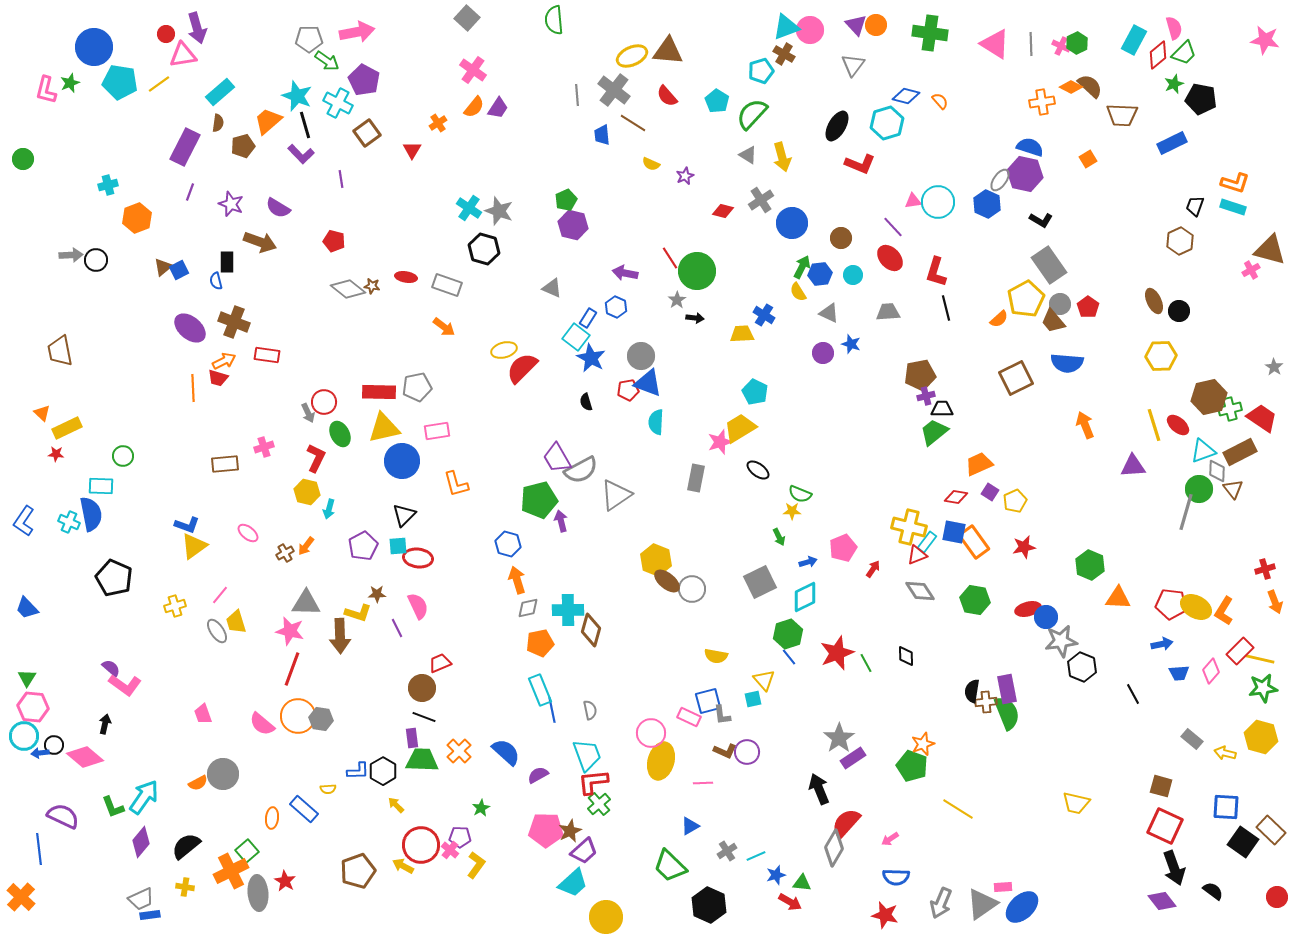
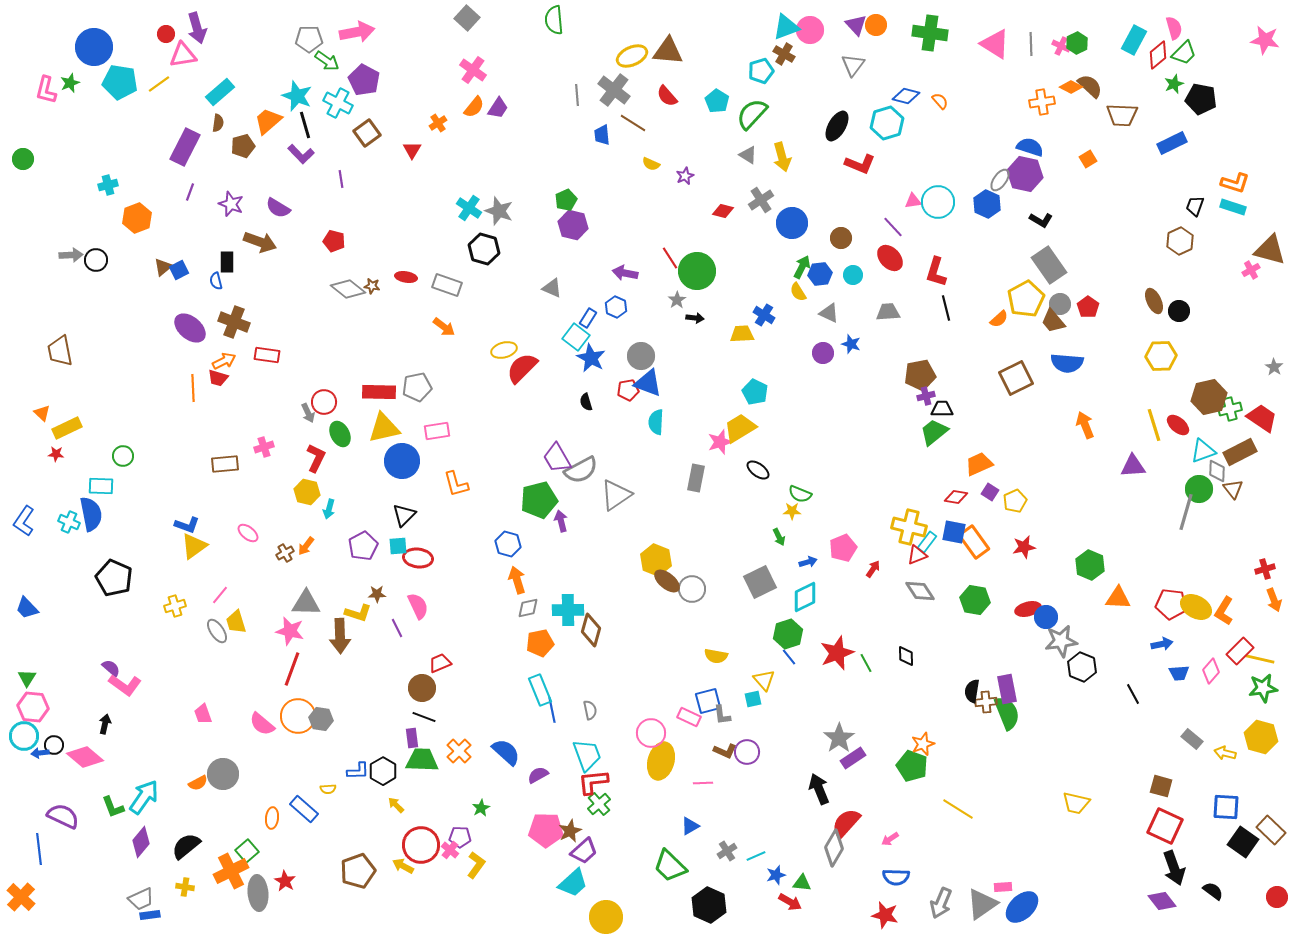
orange arrow at (1275, 602): moved 1 px left, 2 px up
